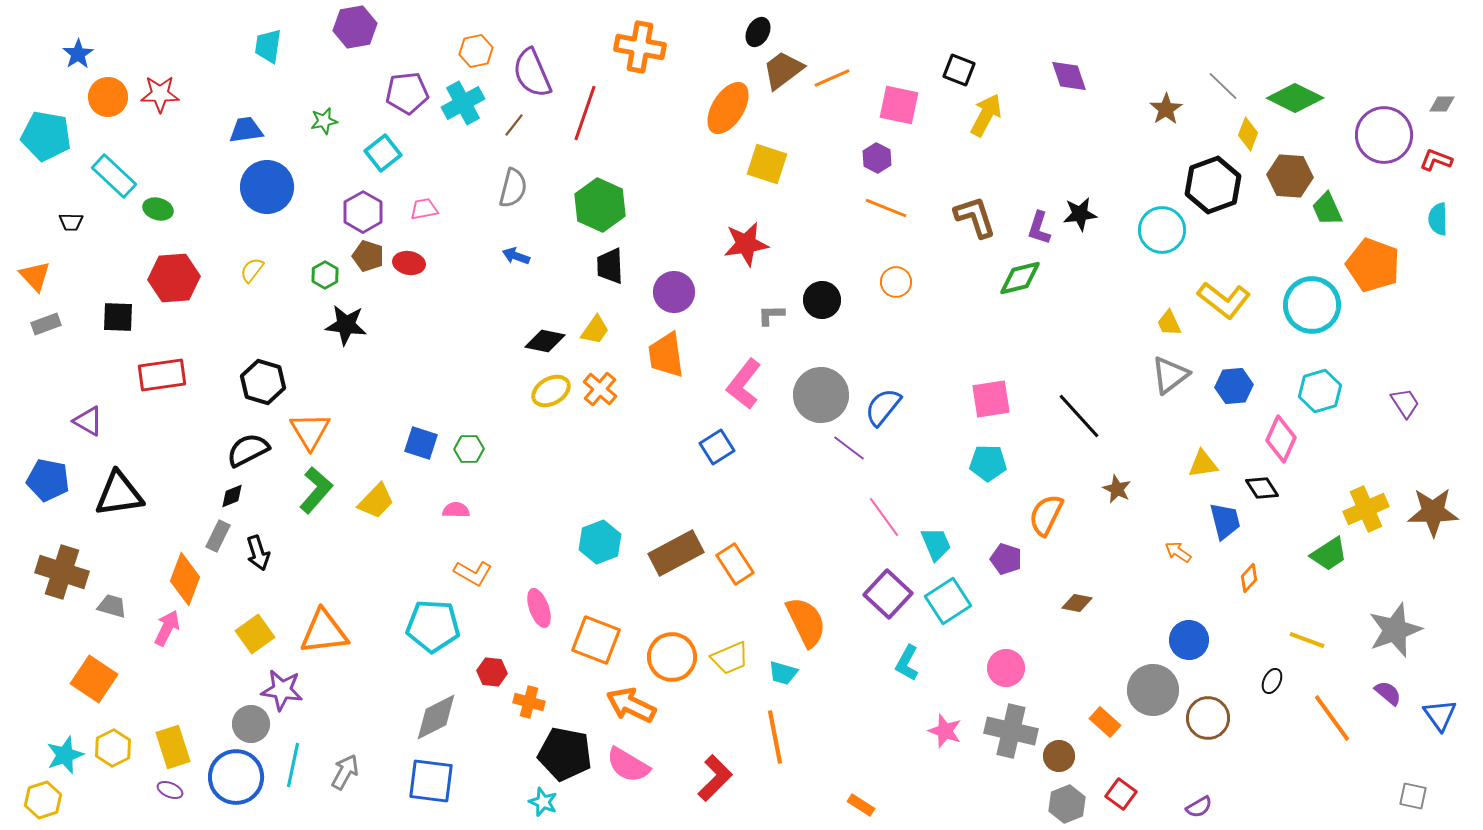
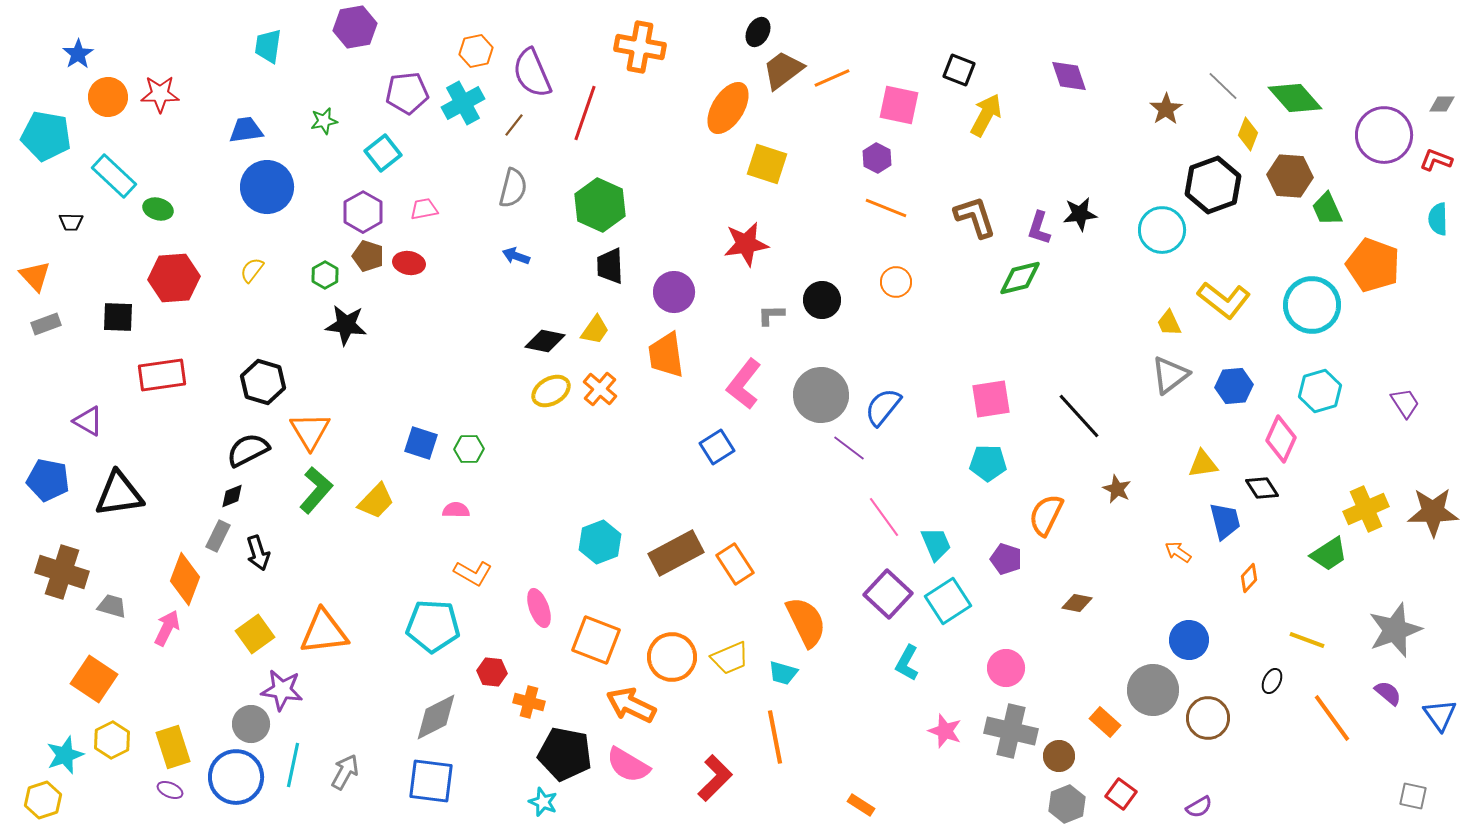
green diamond at (1295, 98): rotated 22 degrees clockwise
yellow hexagon at (113, 748): moved 1 px left, 8 px up
